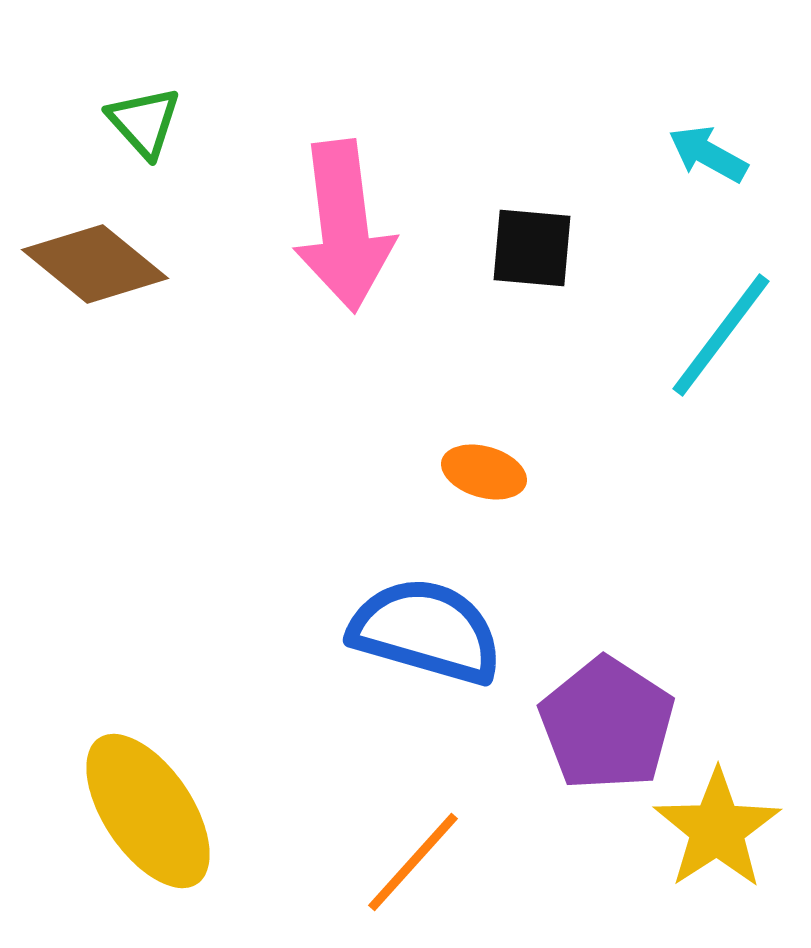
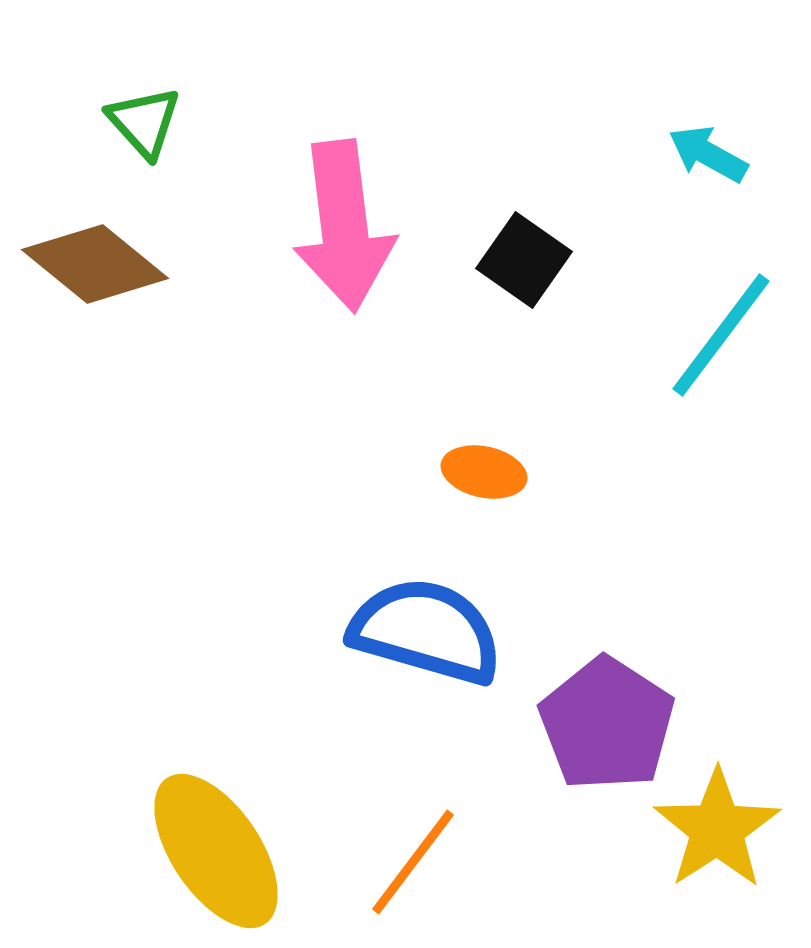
black square: moved 8 px left, 12 px down; rotated 30 degrees clockwise
orange ellipse: rotated 4 degrees counterclockwise
yellow ellipse: moved 68 px right, 40 px down
orange line: rotated 5 degrees counterclockwise
